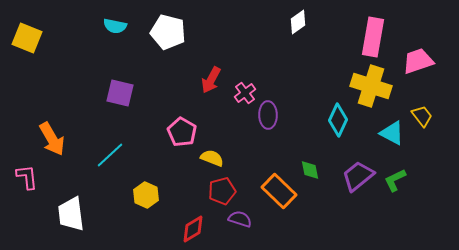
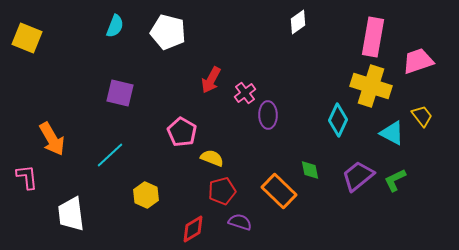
cyan semicircle: rotated 80 degrees counterclockwise
purple semicircle: moved 3 px down
